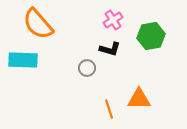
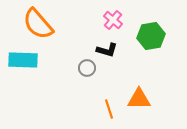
pink cross: rotated 18 degrees counterclockwise
black L-shape: moved 3 px left, 1 px down
